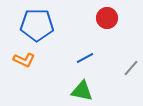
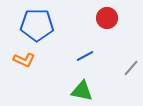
blue line: moved 2 px up
